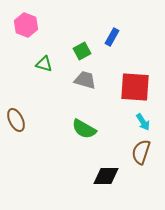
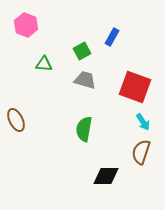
green triangle: rotated 12 degrees counterclockwise
red square: rotated 16 degrees clockwise
green semicircle: rotated 70 degrees clockwise
